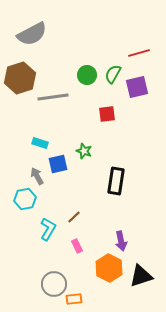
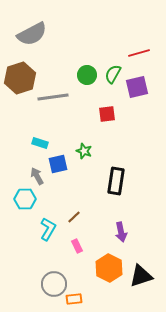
cyan hexagon: rotated 10 degrees clockwise
purple arrow: moved 9 px up
